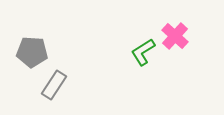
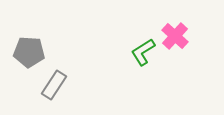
gray pentagon: moved 3 px left
